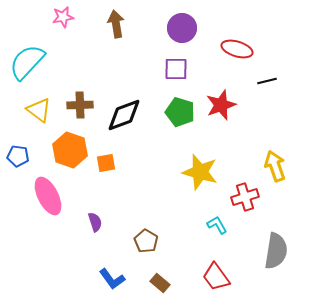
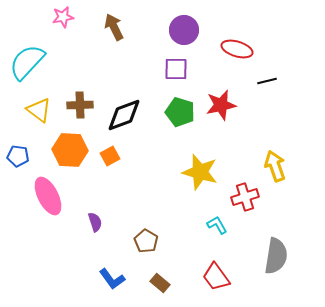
brown arrow: moved 2 px left, 3 px down; rotated 16 degrees counterclockwise
purple circle: moved 2 px right, 2 px down
red star: rotated 8 degrees clockwise
orange hexagon: rotated 16 degrees counterclockwise
orange square: moved 4 px right, 7 px up; rotated 18 degrees counterclockwise
gray semicircle: moved 5 px down
